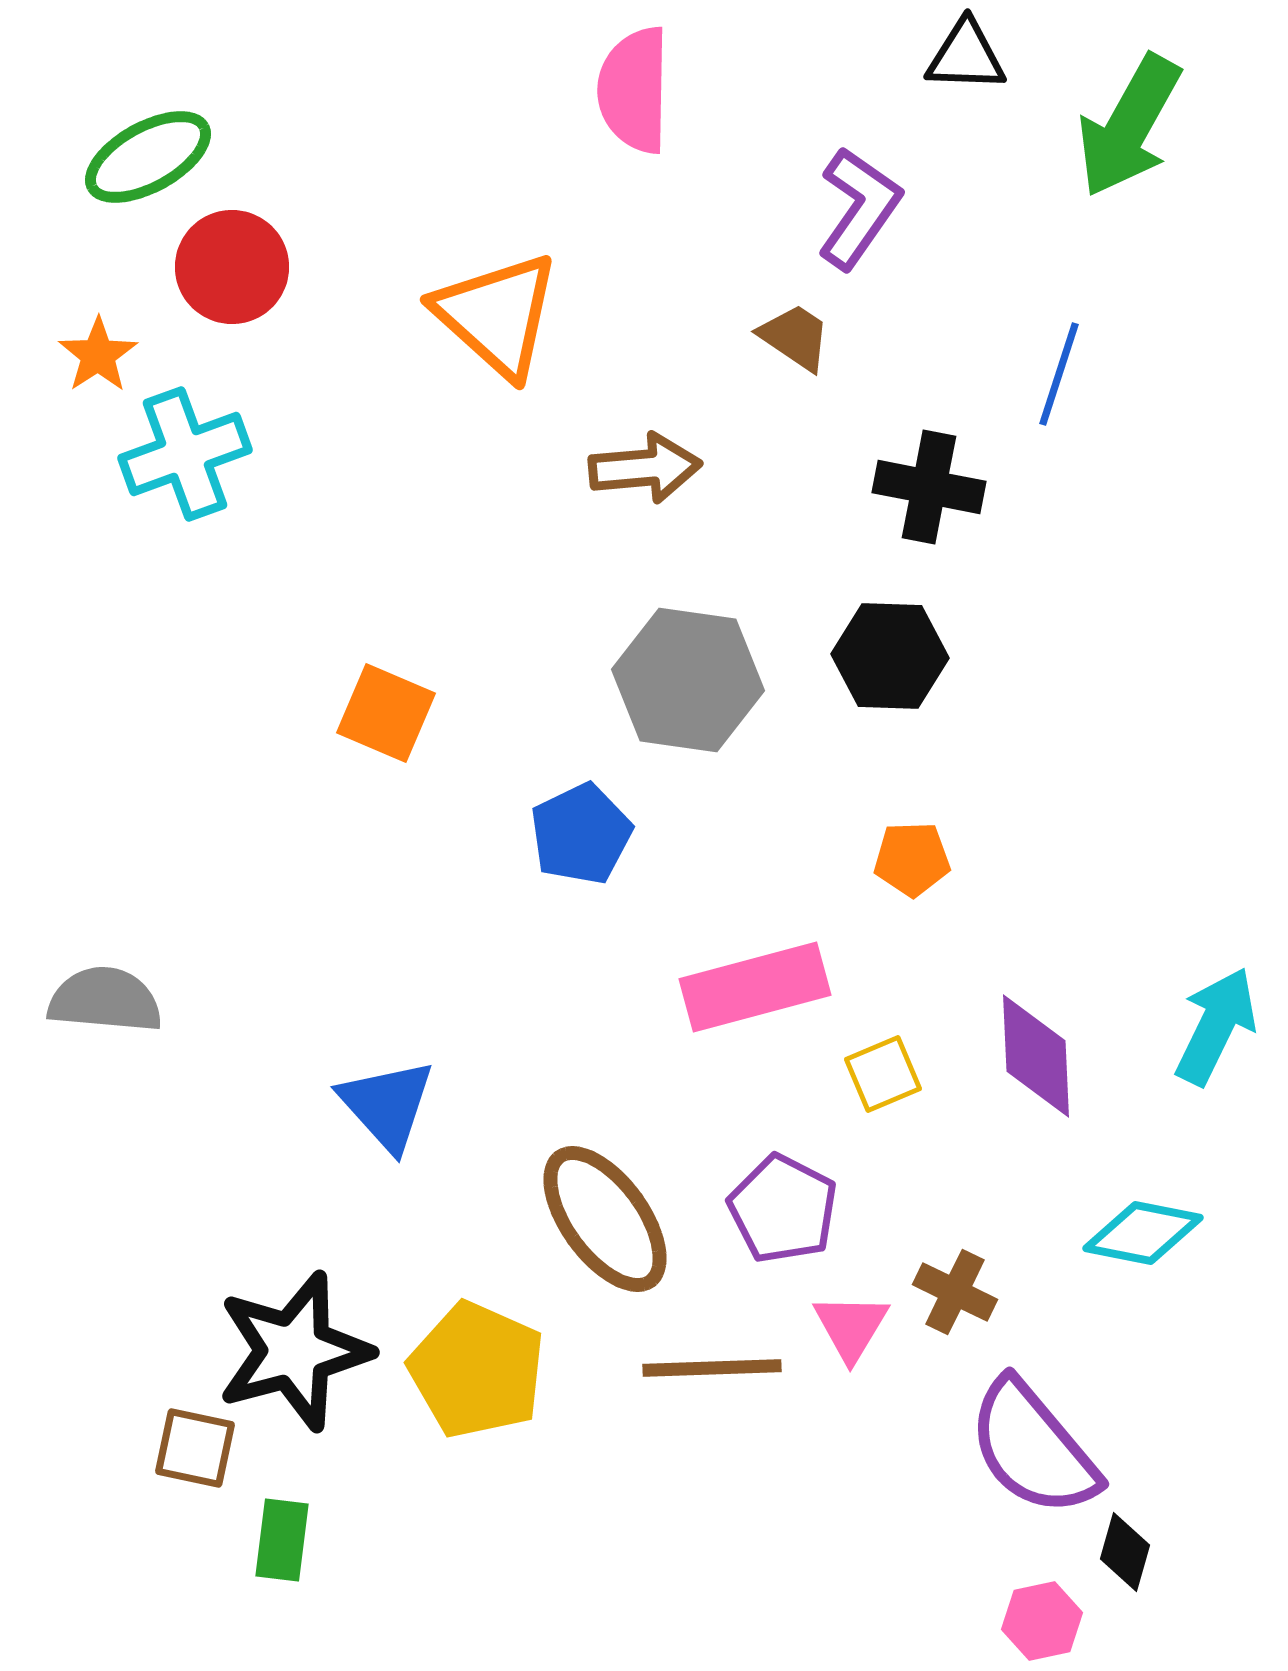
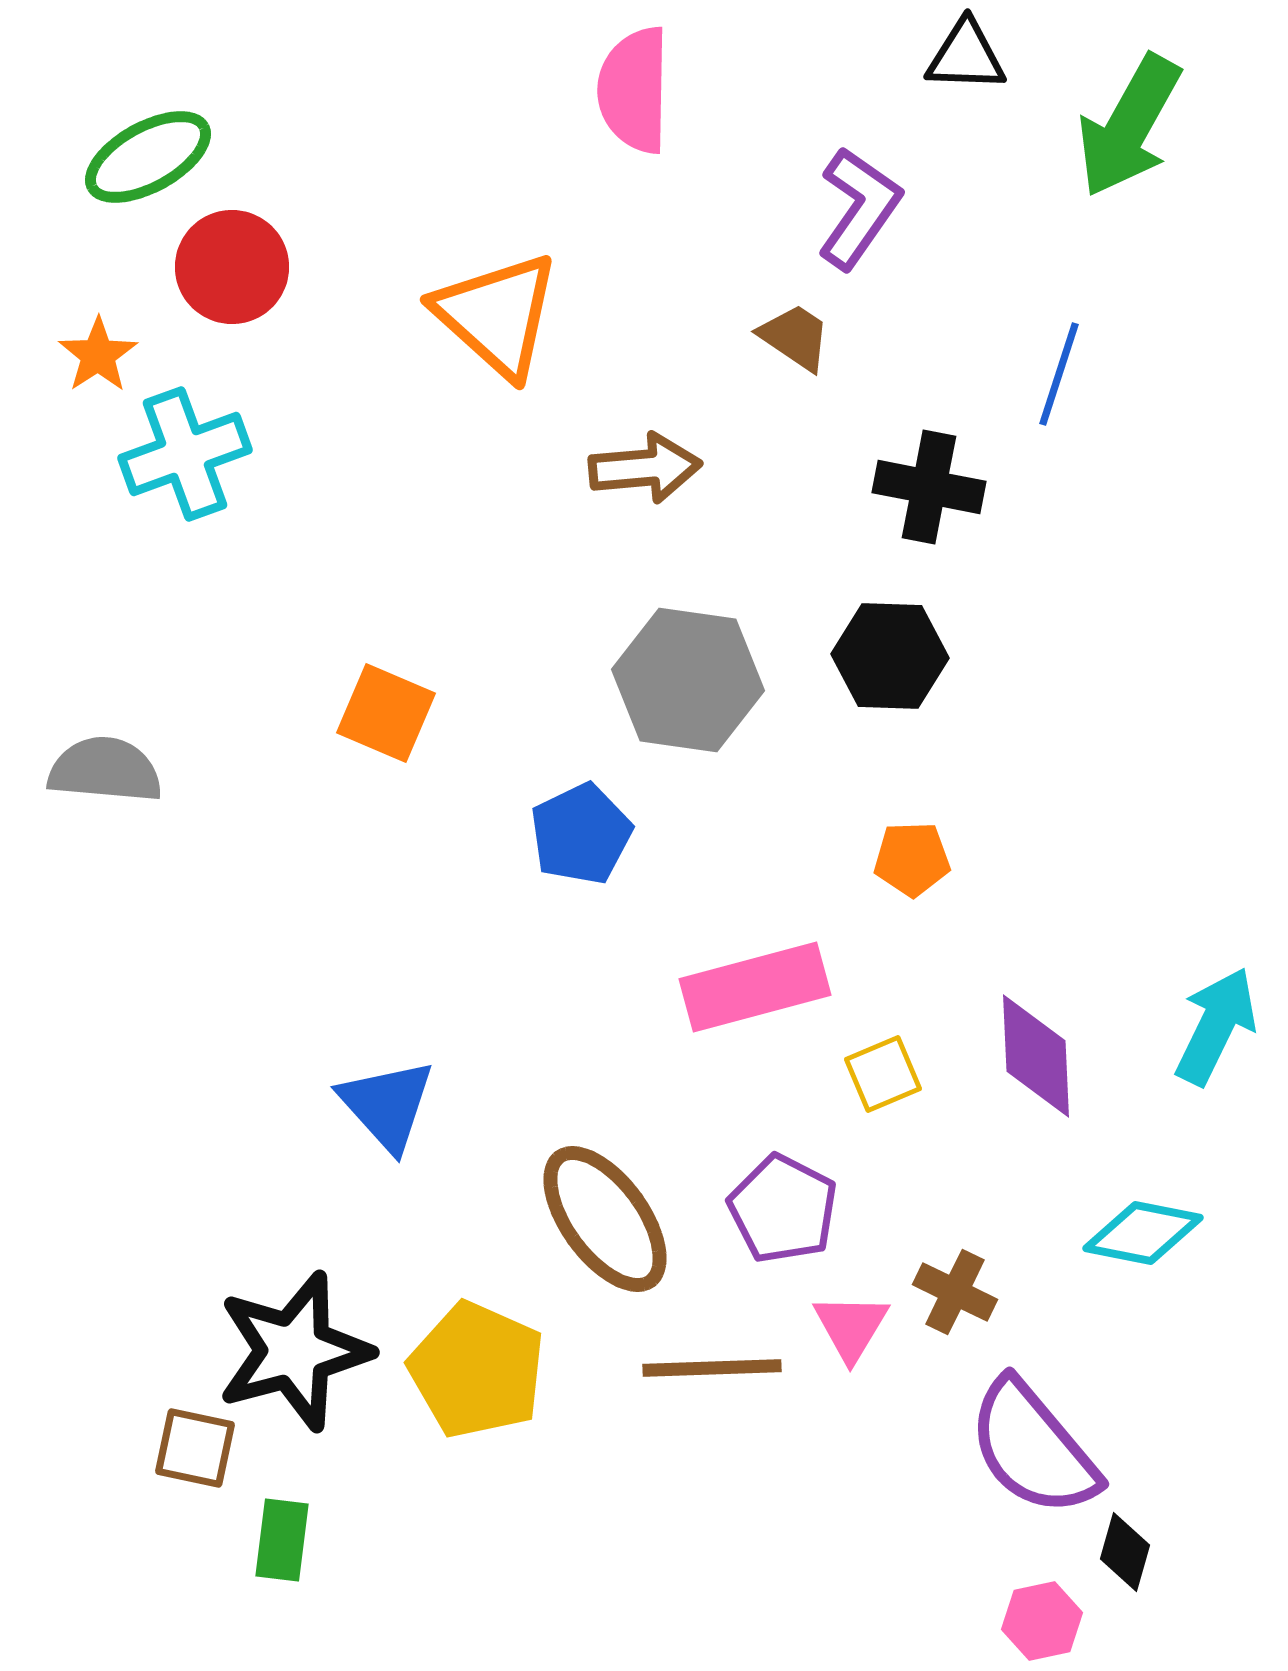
gray semicircle: moved 230 px up
